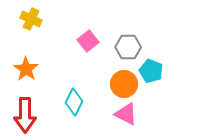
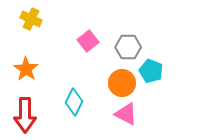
orange circle: moved 2 px left, 1 px up
